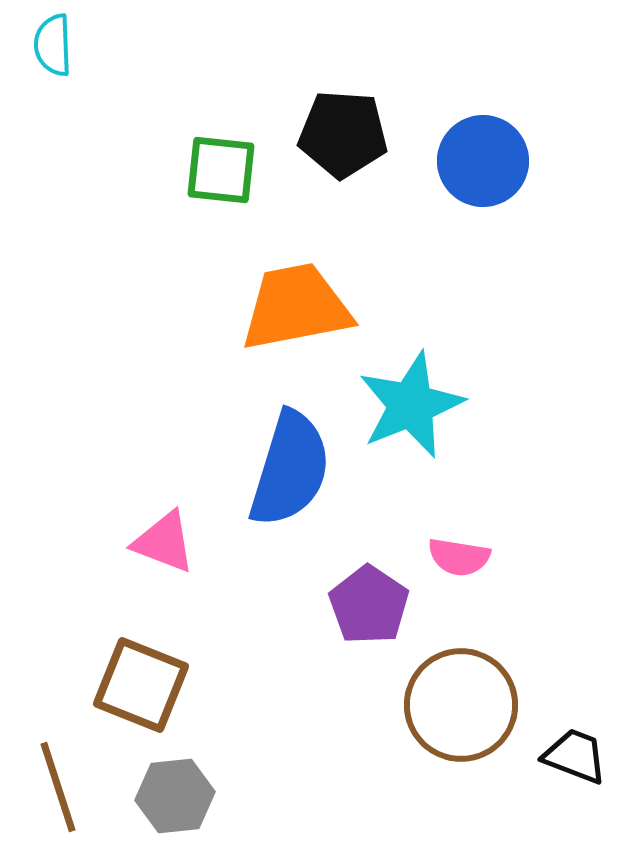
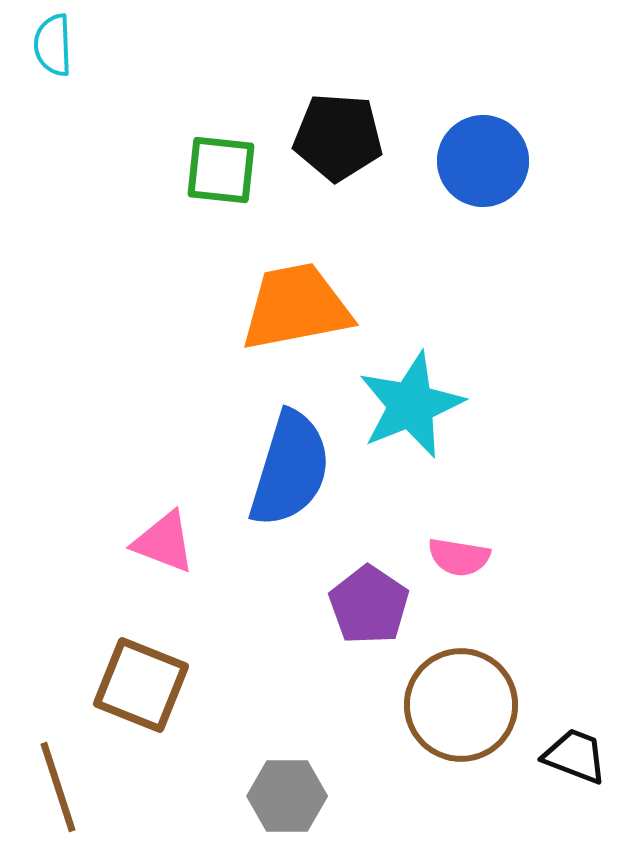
black pentagon: moved 5 px left, 3 px down
gray hexagon: moved 112 px right; rotated 6 degrees clockwise
